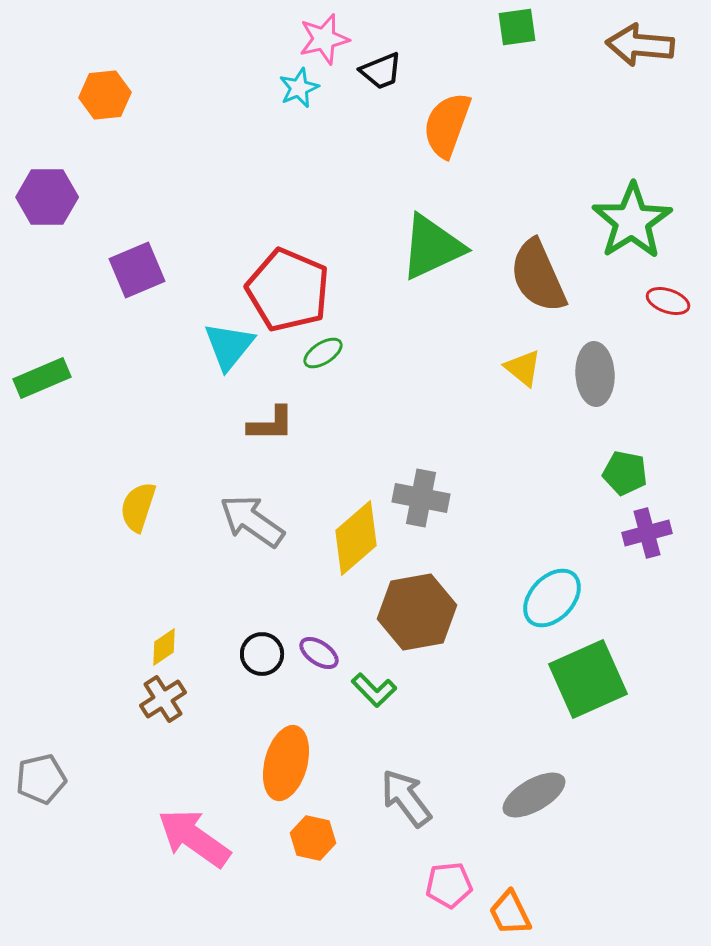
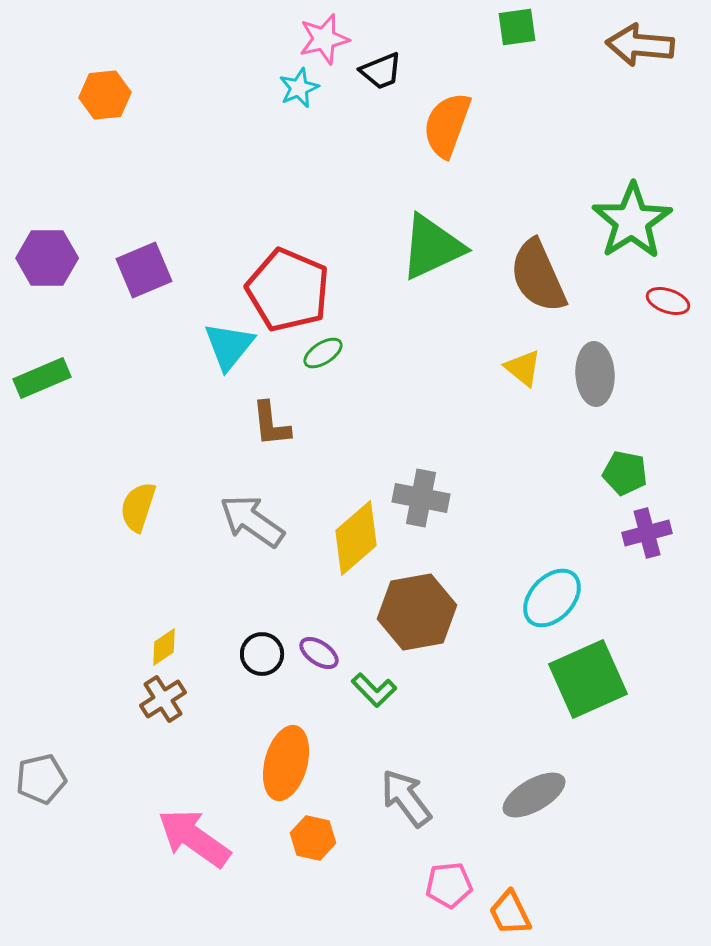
purple hexagon at (47, 197): moved 61 px down
purple square at (137, 270): moved 7 px right
brown L-shape at (271, 424): rotated 84 degrees clockwise
